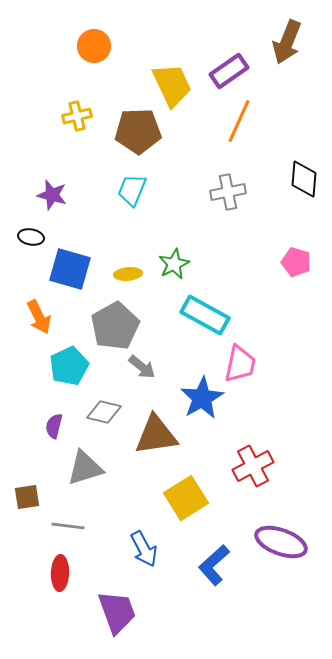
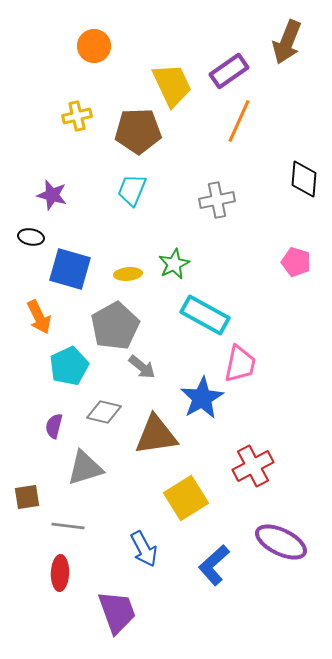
gray cross: moved 11 px left, 8 px down
purple ellipse: rotated 6 degrees clockwise
